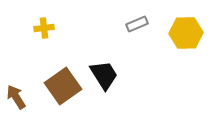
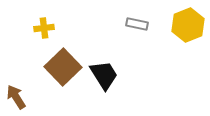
gray rectangle: rotated 35 degrees clockwise
yellow hexagon: moved 2 px right, 8 px up; rotated 20 degrees counterclockwise
brown square: moved 19 px up; rotated 9 degrees counterclockwise
